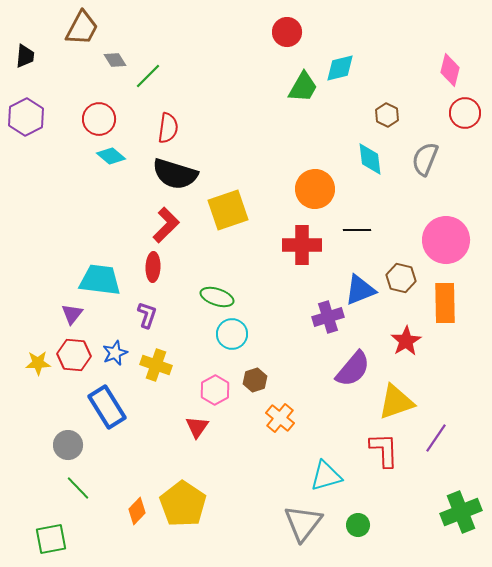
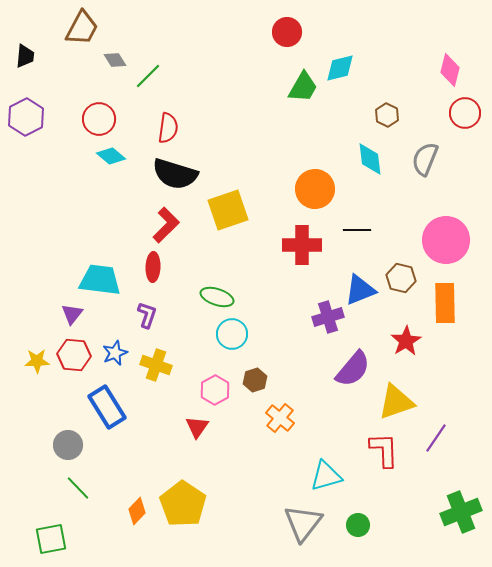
yellow star at (38, 363): moved 1 px left, 2 px up
